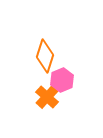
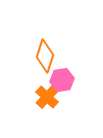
pink hexagon: rotated 15 degrees clockwise
